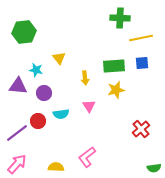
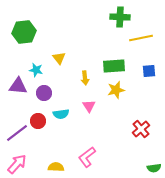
green cross: moved 1 px up
blue square: moved 7 px right, 8 px down
